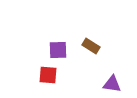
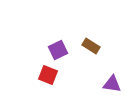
purple square: rotated 24 degrees counterclockwise
red square: rotated 18 degrees clockwise
